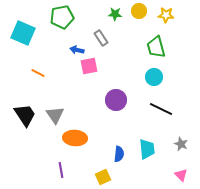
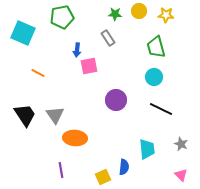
gray rectangle: moved 7 px right
blue arrow: rotated 96 degrees counterclockwise
blue semicircle: moved 5 px right, 13 px down
